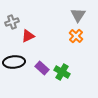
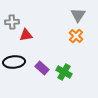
gray cross: rotated 16 degrees clockwise
red triangle: moved 2 px left, 1 px up; rotated 16 degrees clockwise
green cross: moved 2 px right
